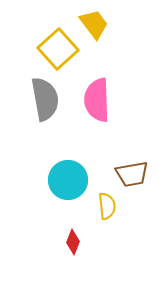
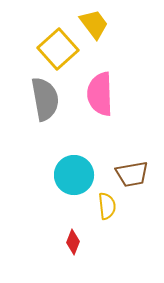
pink semicircle: moved 3 px right, 6 px up
cyan circle: moved 6 px right, 5 px up
